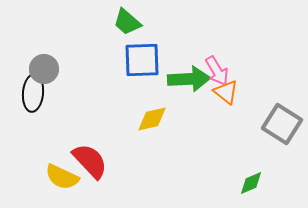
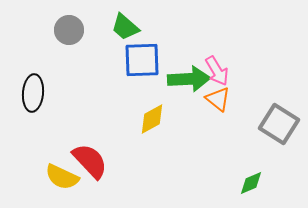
green trapezoid: moved 2 px left, 5 px down
gray circle: moved 25 px right, 39 px up
orange triangle: moved 8 px left, 7 px down
yellow diamond: rotated 16 degrees counterclockwise
gray square: moved 3 px left
